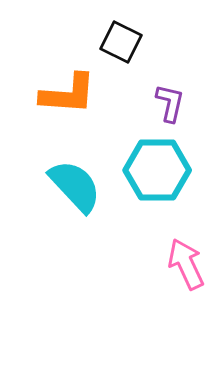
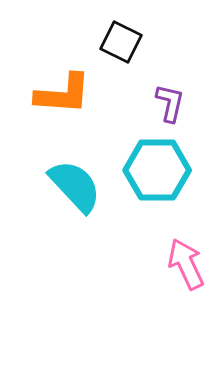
orange L-shape: moved 5 px left
